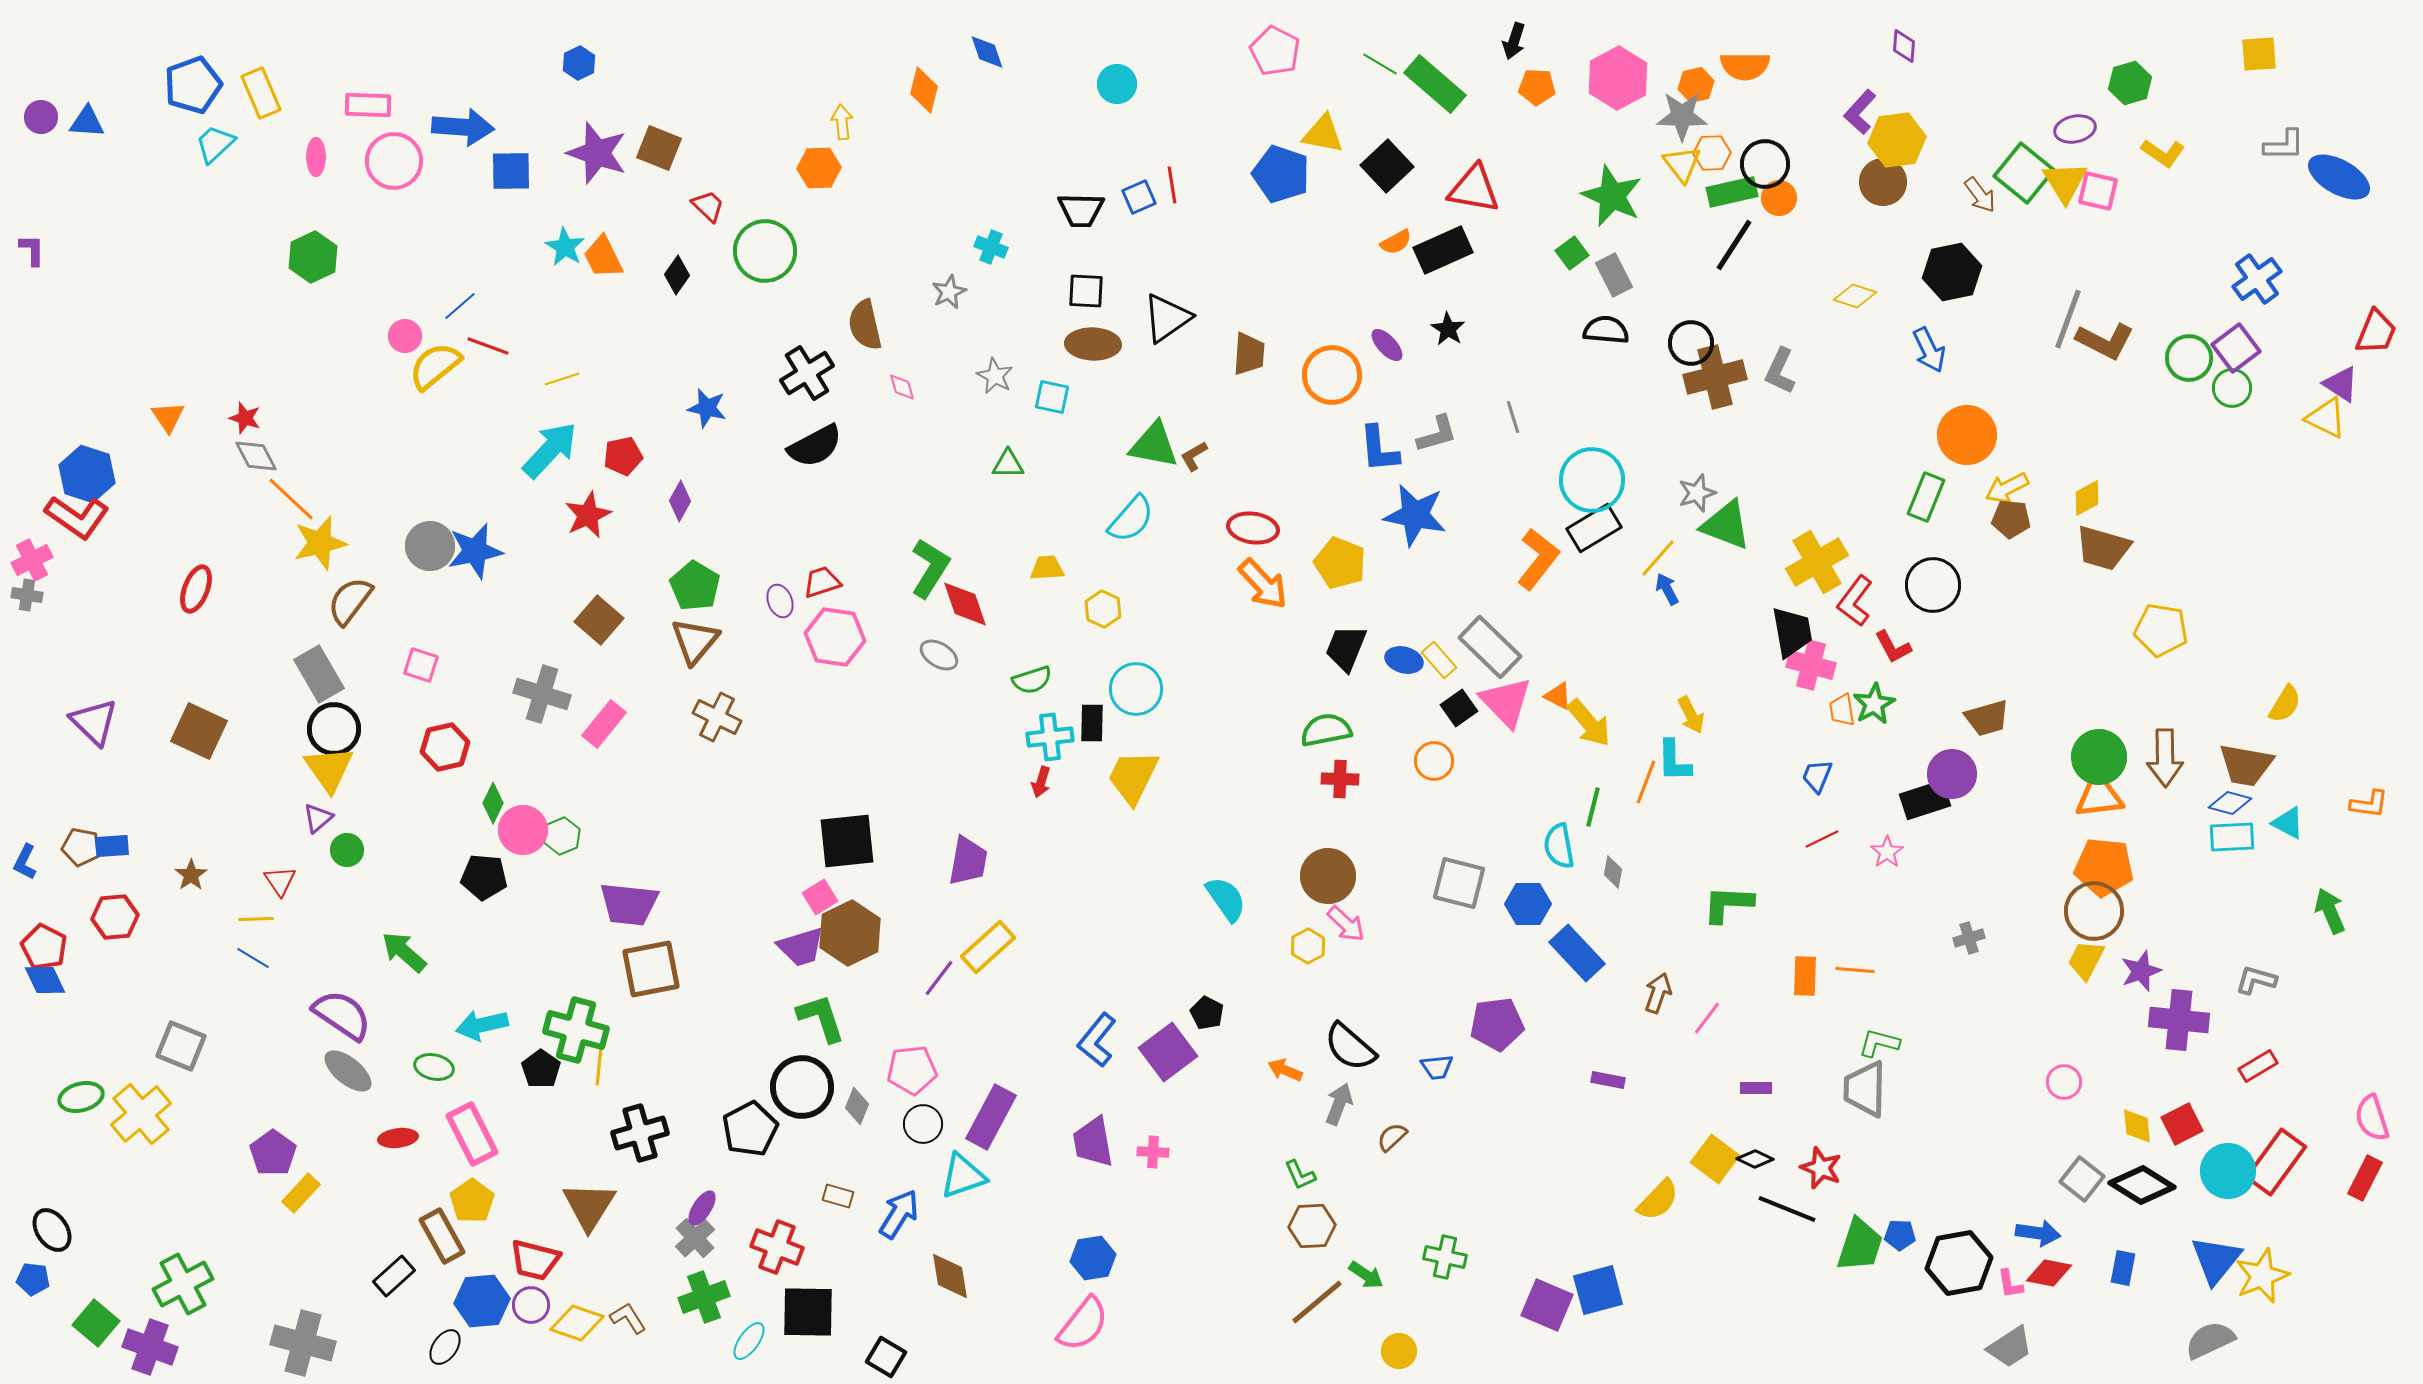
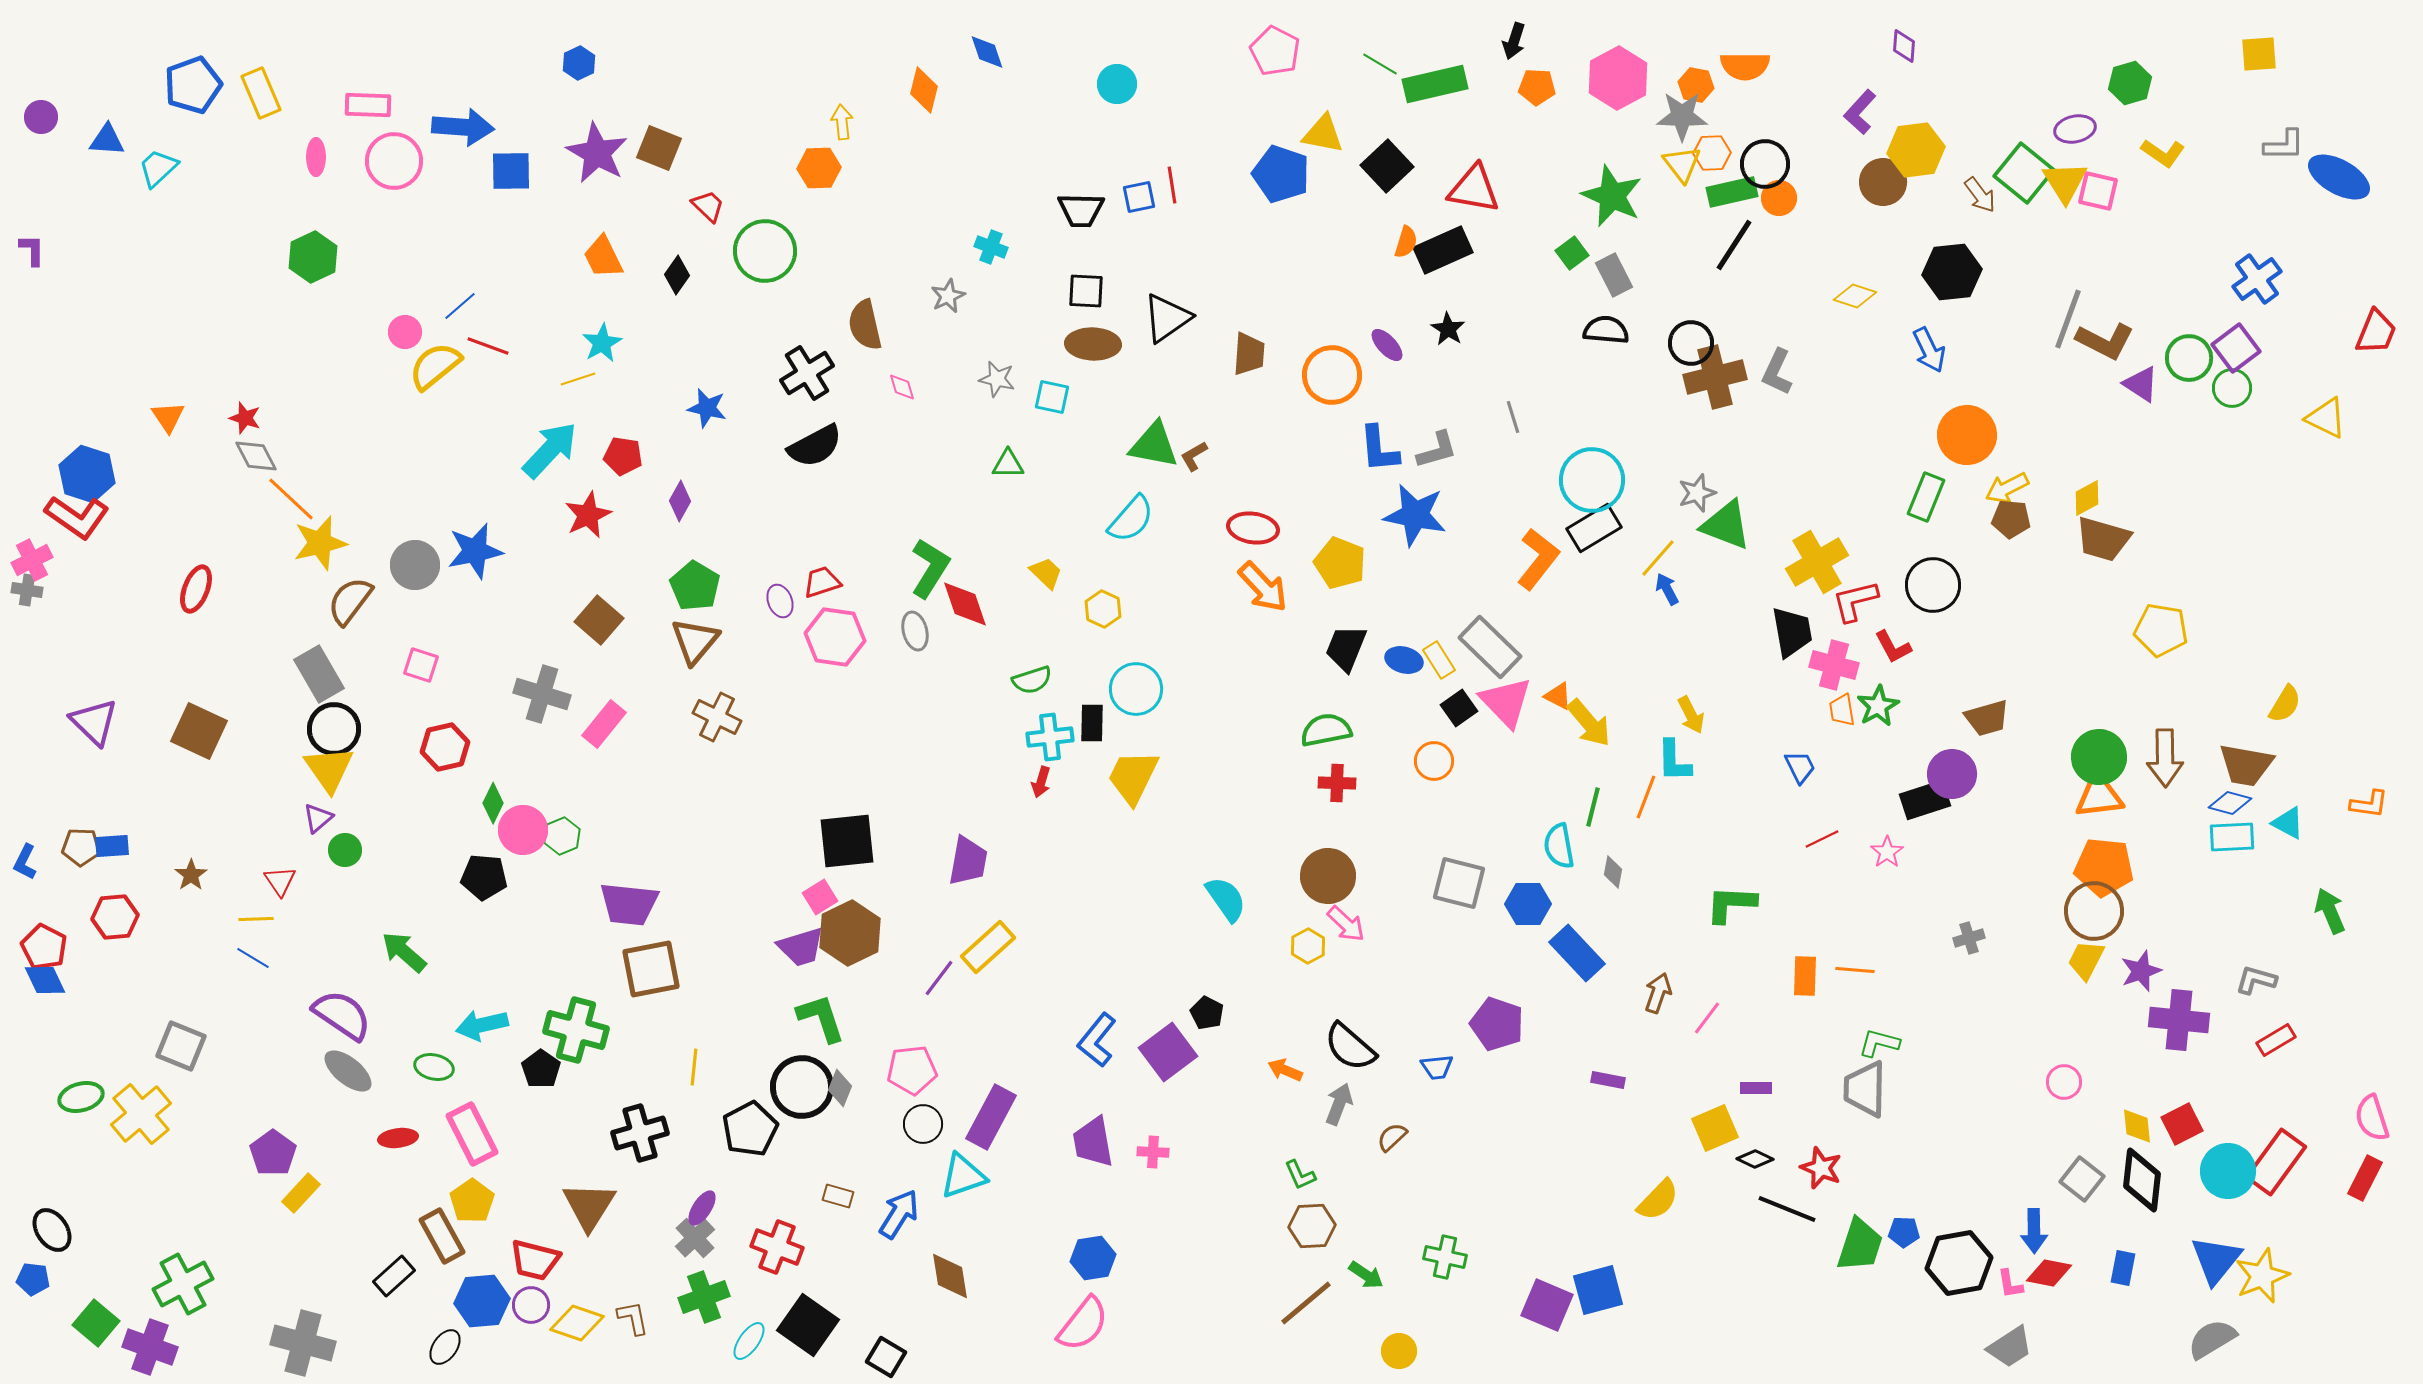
green rectangle at (1435, 84): rotated 54 degrees counterclockwise
orange hexagon at (1696, 85): rotated 24 degrees clockwise
blue triangle at (87, 122): moved 20 px right, 18 px down
yellow hexagon at (1897, 140): moved 19 px right, 10 px down
cyan trapezoid at (215, 144): moved 57 px left, 24 px down
purple star at (597, 153): rotated 10 degrees clockwise
blue square at (1139, 197): rotated 12 degrees clockwise
orange semicircle at (1396, 242): moved 10 px right; rotated 44 degrees counterclockwise
cyan star at (565, 247): moved 37 px right, 96 px down; rotated 12 degrees clockwise
black hexagon at (1952, 272): rotated 6 degrees clockwise
gray star at (949, 292): moved 1 px left, 4 px down
pink circle at (405, 336): moved 4 px up
gray L-shape at (1780, 371): moved 3 px left, 1 px down
gray star at (995, 376): moved 2 px right, 3 px down; rotated 15 degrees counterclockwise
yellow line at (562, 379): moved 16 px right
purple triangle at (2341, 384): moved 200 px left
gray L-shape at (1437, 434): moved 16 px down
red pentagon at (623, 456): rotated 21 degrees clockwise
gray circle at (430, 546): moved 15 px left, 19 px down
brown trapezoid at (2103, 548): moved 9 px up
yellow trapezoid at (1047, 568): moved 1 px left, 5 px down; rotated 48 degrees clockwise
orange arrow at (1263, 584): moved 3 px down
gray cross at (27, 595): moved 5 px up
red L-shape at (1855, 601): rotated 39 degrees clockwise
gray ellipse at (939, 655): moved 24 px left, 24 px up; rotated 45 degrees clockwise
yellow rectangle at (1439, 660): rotated 9 degrees clockwise
pink cross at (1811, 665): moved 23 px right
green star at (1874, 704): moved 4 px right, 2 px down
blue trapezoid at (1817, 776): moved 17 px left, 9 px up; rotated 132 degrees clockwise
red cross at (1340, 779): moved 3 px left, 4 px down
orange line at (1646, 782): moved 15 px down
brown pentagon at (81, 847): rotated 9 degrees counterclockwise
green circle at (347, 850): moved 2 px left
green L-shape at (1728, 904): moved 3 px right
purple pentagon at (1497, 1024): rotated 26 degrees clockwise
red rectangle at (2258, 1066): moved 18 px right, 26 px up
yellow line at (599, 1067): moved 95 px right
gray diamond at (857, 1106): moved 17 px left, 18 px up
yellow square at (1715, 1159): moved 31 px up; rotated 30 degrees clockwise
black diamond at (2142, 1185): moved 5 px up; rotated 64 degrees clockwise
blue arrow at (2038, 1233): moved 4 px left, 2 px up; rotated 81 degrees clockwise
blue pentagon at (1900, 1235): moved 4 px right, 3 px up
brown line at (1317, 1302): moved 11 px left, 1 px down
black square at (808, 1312): moved 13 px down; rotated 34 degrees clockwise
brown L-shape at (628, 1318): moved 5 px right; rotated 21 degrees clockwise
gray semicircle at (2210, 1340): moved 2 px right, 1 px up; rotated 6 degrees counterclockwise
